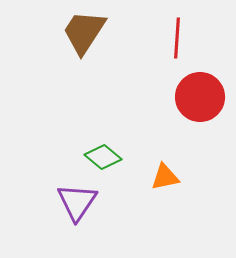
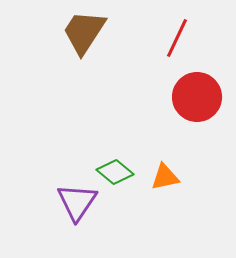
red line: rotated 21 degrees clockwise
red circle: moved 3 px left
green diamond: moved 12 px right, 15 px down
